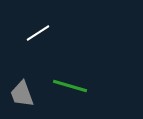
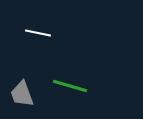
white line: rotated 45 degrees clockwise
